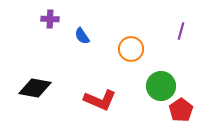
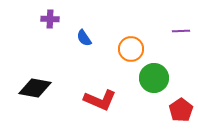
purple line: rotated 72 degrees clockwise
blue semicircle: moved 2 px right, 2 px down
green circle: moved 7 px left, 8 px up
